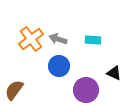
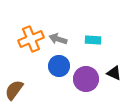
orange cross: rotated 15 degrees clockwise
purple circle: moved 11 px up
